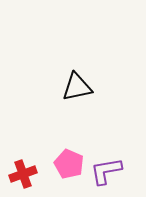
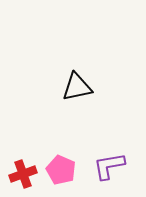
pink pentagon: moved 8 px left, 6 px down
purple L-shape: moved 3 px right, 5 px up
